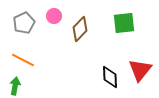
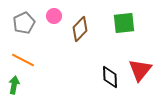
green arrow: moved 1 px left, 1 px up
